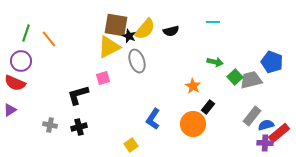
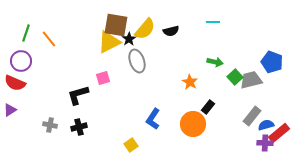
black star: moved 3 px down; rotated 16 degrees clockwise
yellow triangle: moved 5 px up
orange star: moved 3 px left, 4 px up
